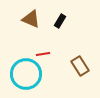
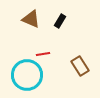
cyan circle: moved 1 px right, 1 px down
